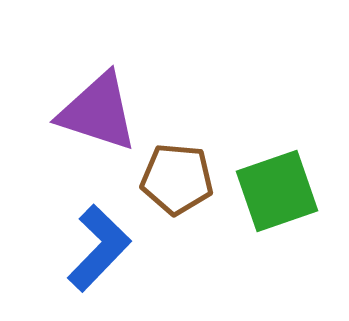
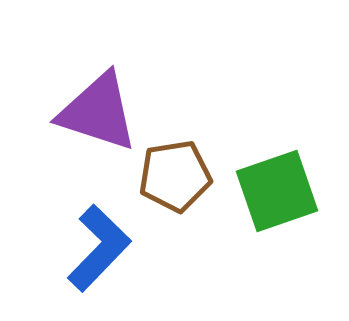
brown pentagon: moved 2 px left, 3 px up; rotated 14 degrees counterclockwise
